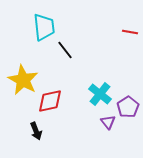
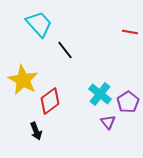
cyan trapezoid: moved 5 px left, 3 px up; rotated 36 degrees counterclockwise
red diamond: rotated 24 degrees counterclockwise
purple pentagon: moved 5 px up
